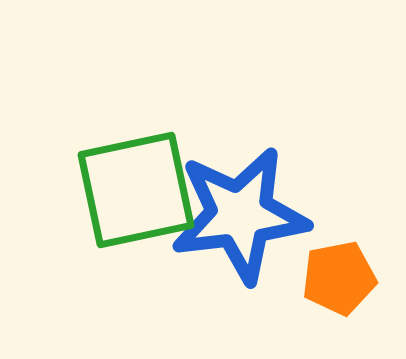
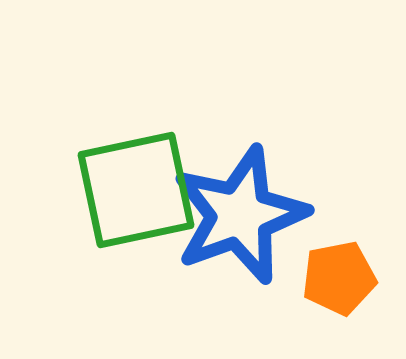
blue star: rotated 13 degrees counterclockwise
